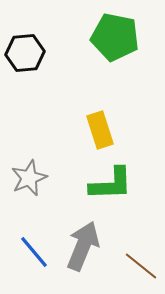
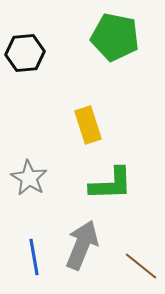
yellow rectangle: moved 12 px left, 5 px up
gray star: rotated 18 degrees counterclockwise
gray arrow: moved 1 px left, 1 px up
blue line: moved 5 px down; rotated 30 degrees clockwise
